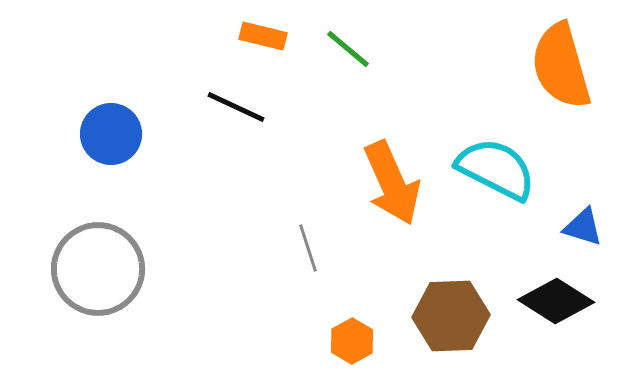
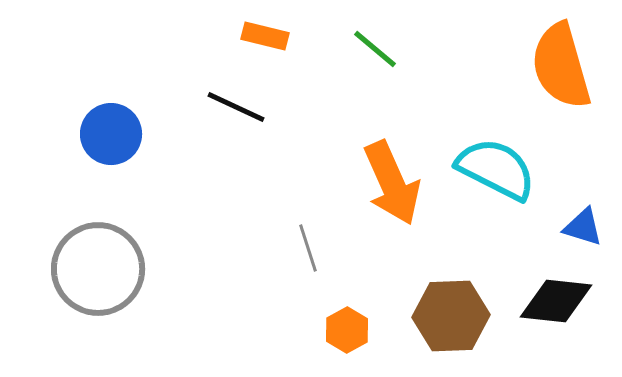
orange rectangle: moved 2 px right
green line: moved 27 px right
black diamond: rotated 26 degrees counterclockwise
orange hexagon: moved 5 px left, 11 px up
